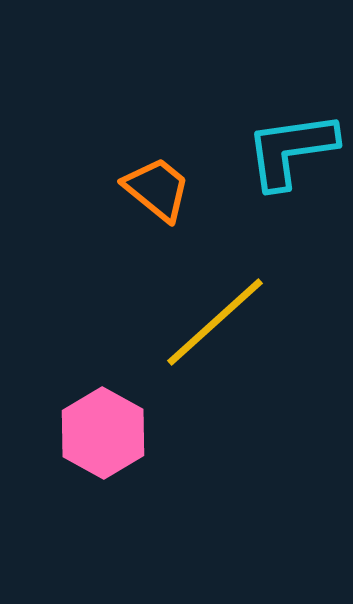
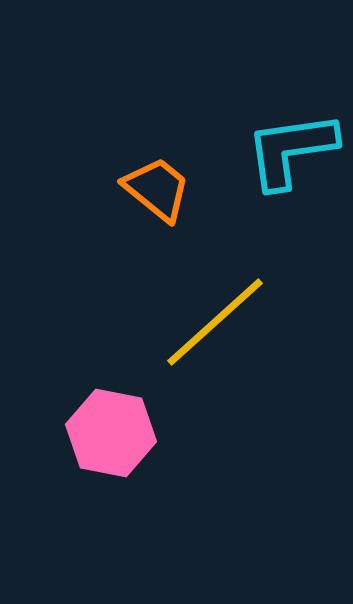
pink hexagon: moved 8 px right; rotated 18 degrees counterclockwise
